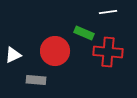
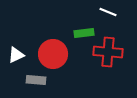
white line: rotated 30 degrees clockwise
green rectangle: rotated 30 degrees counterclockwise
red circle: moved 2 px left, 3 px down
white triangle: moved 3 px right
